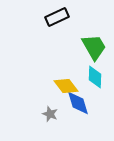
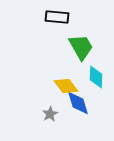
black rectangle: rotated 30 degrees clockwise
green trapezoid: moved 13 px left
cyan diamond: moved 1 px right
gray star: rotated 21 degrees clockwise
